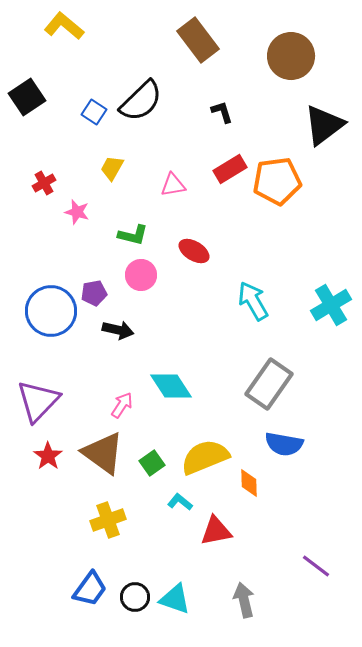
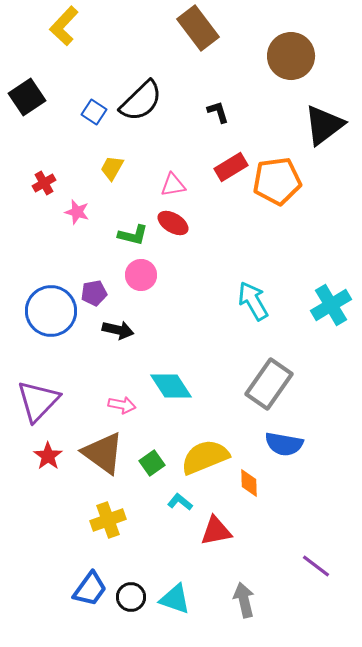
yellow L-shape: rotated 87 degrees counterclockwise
brown rectangle: moved 12 px up
black L-shape: moved 4 px left
red rectangle: moved 1 px right, 2 px up
red ellipse: moved 21 px left, 28 px up
pink arrow: rotated 68 degrees clockwise
black circle: moved 4 px left
